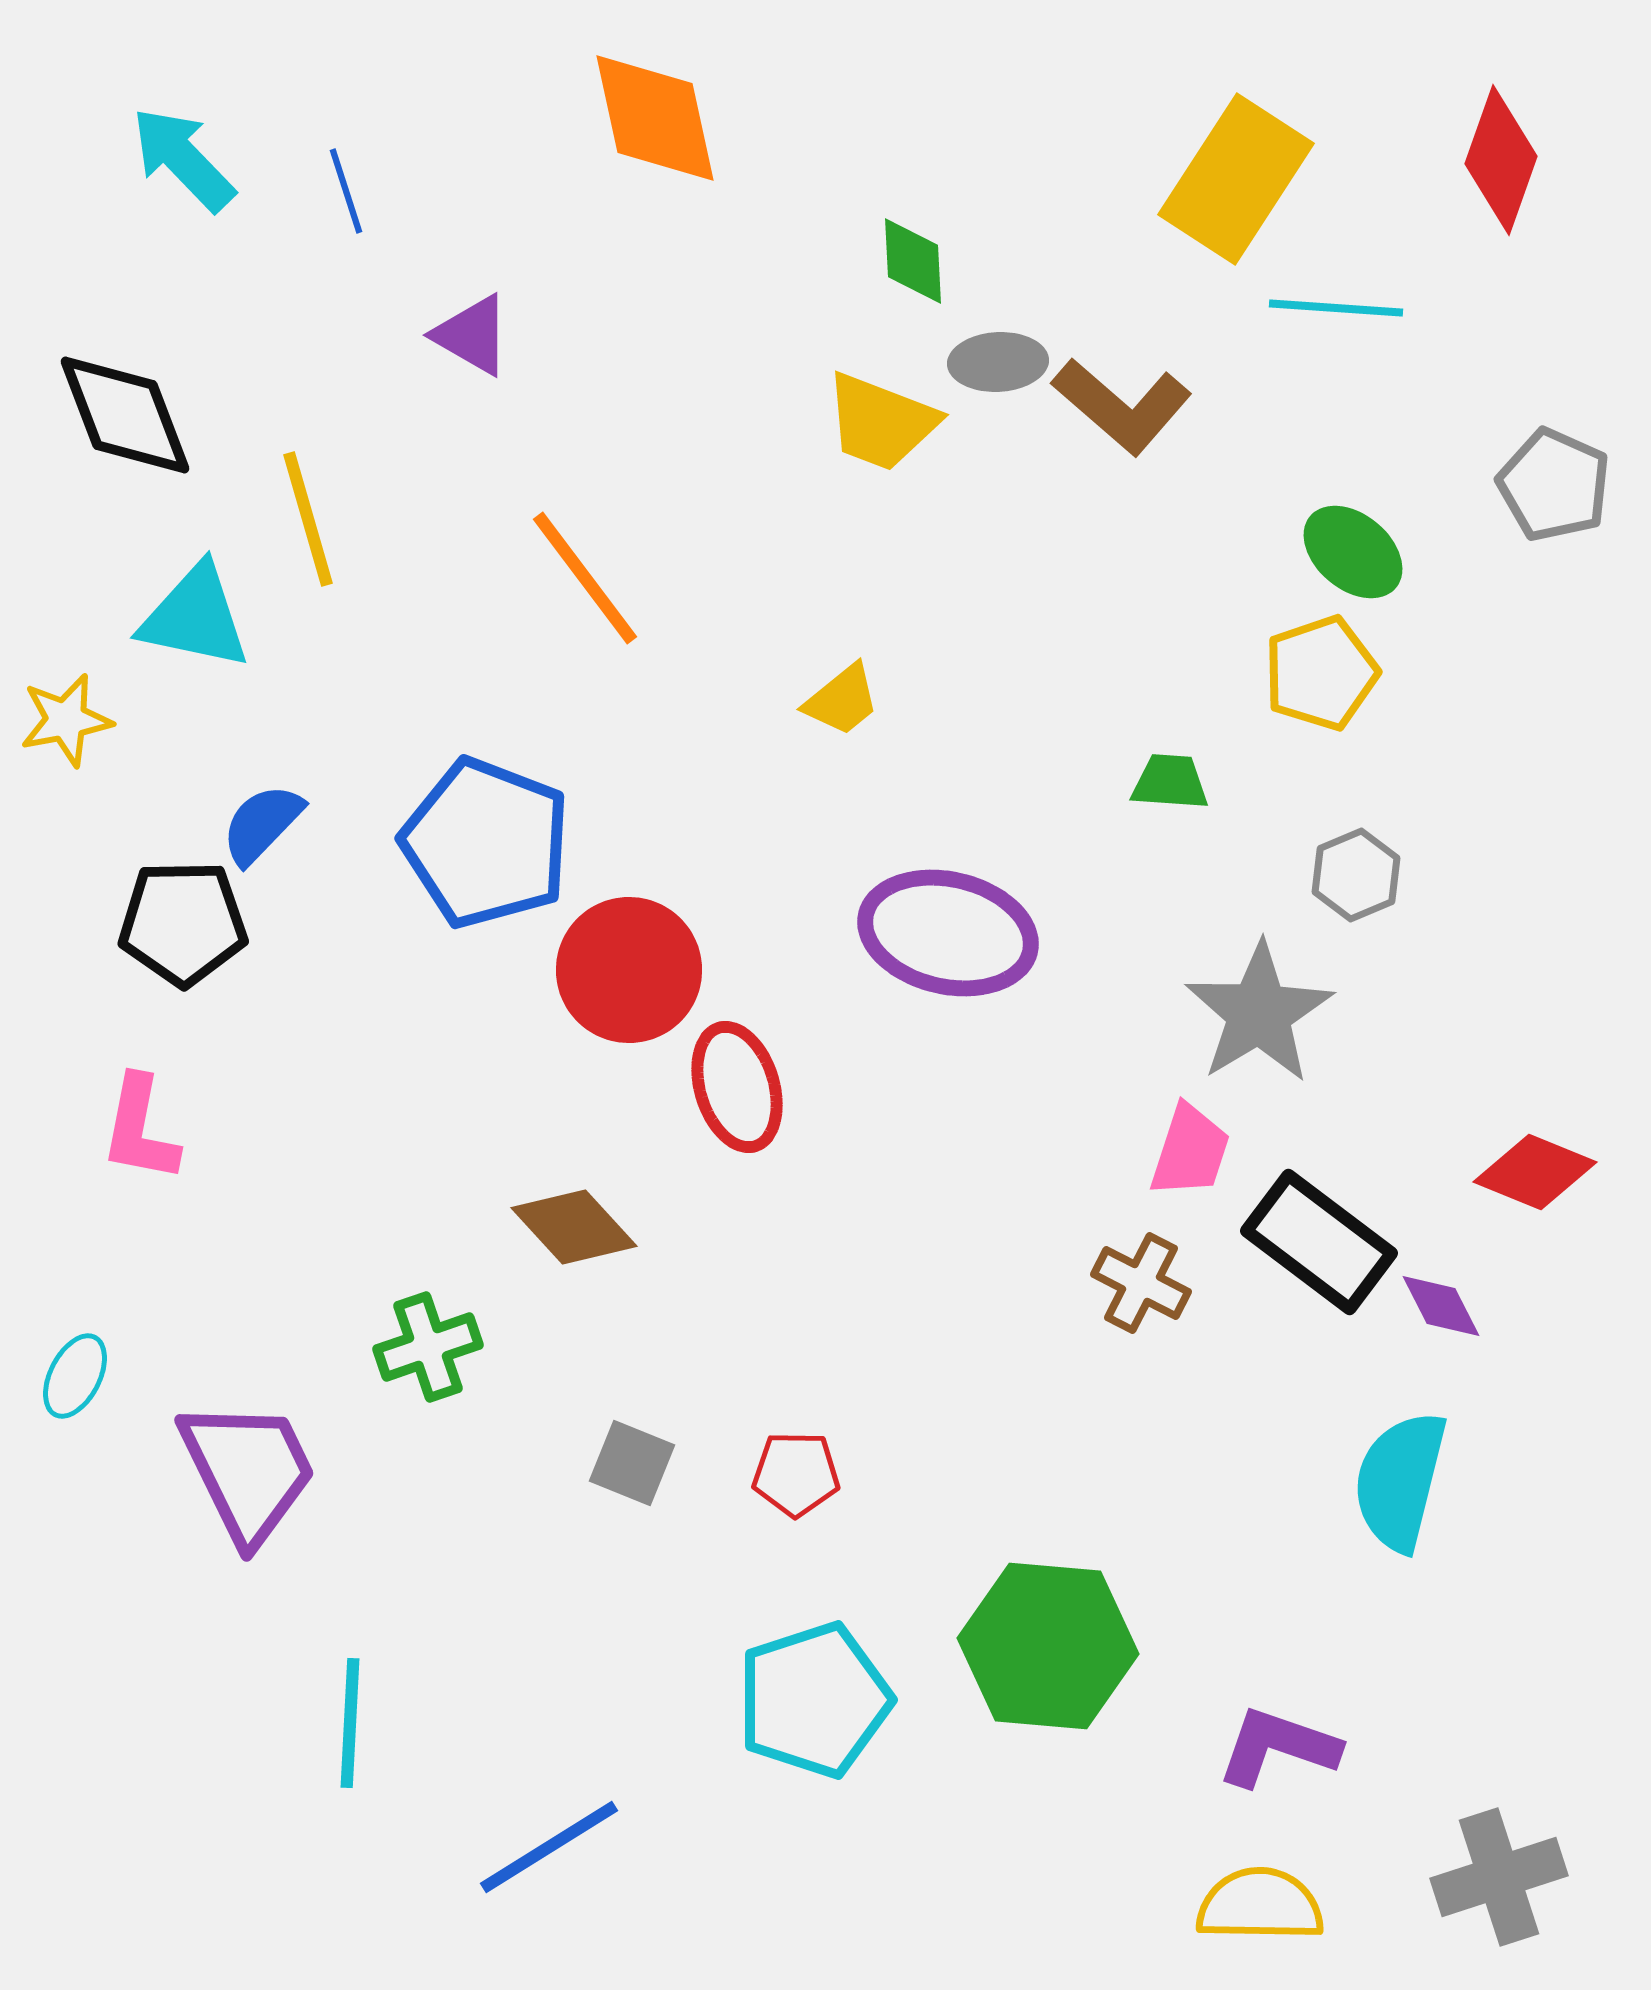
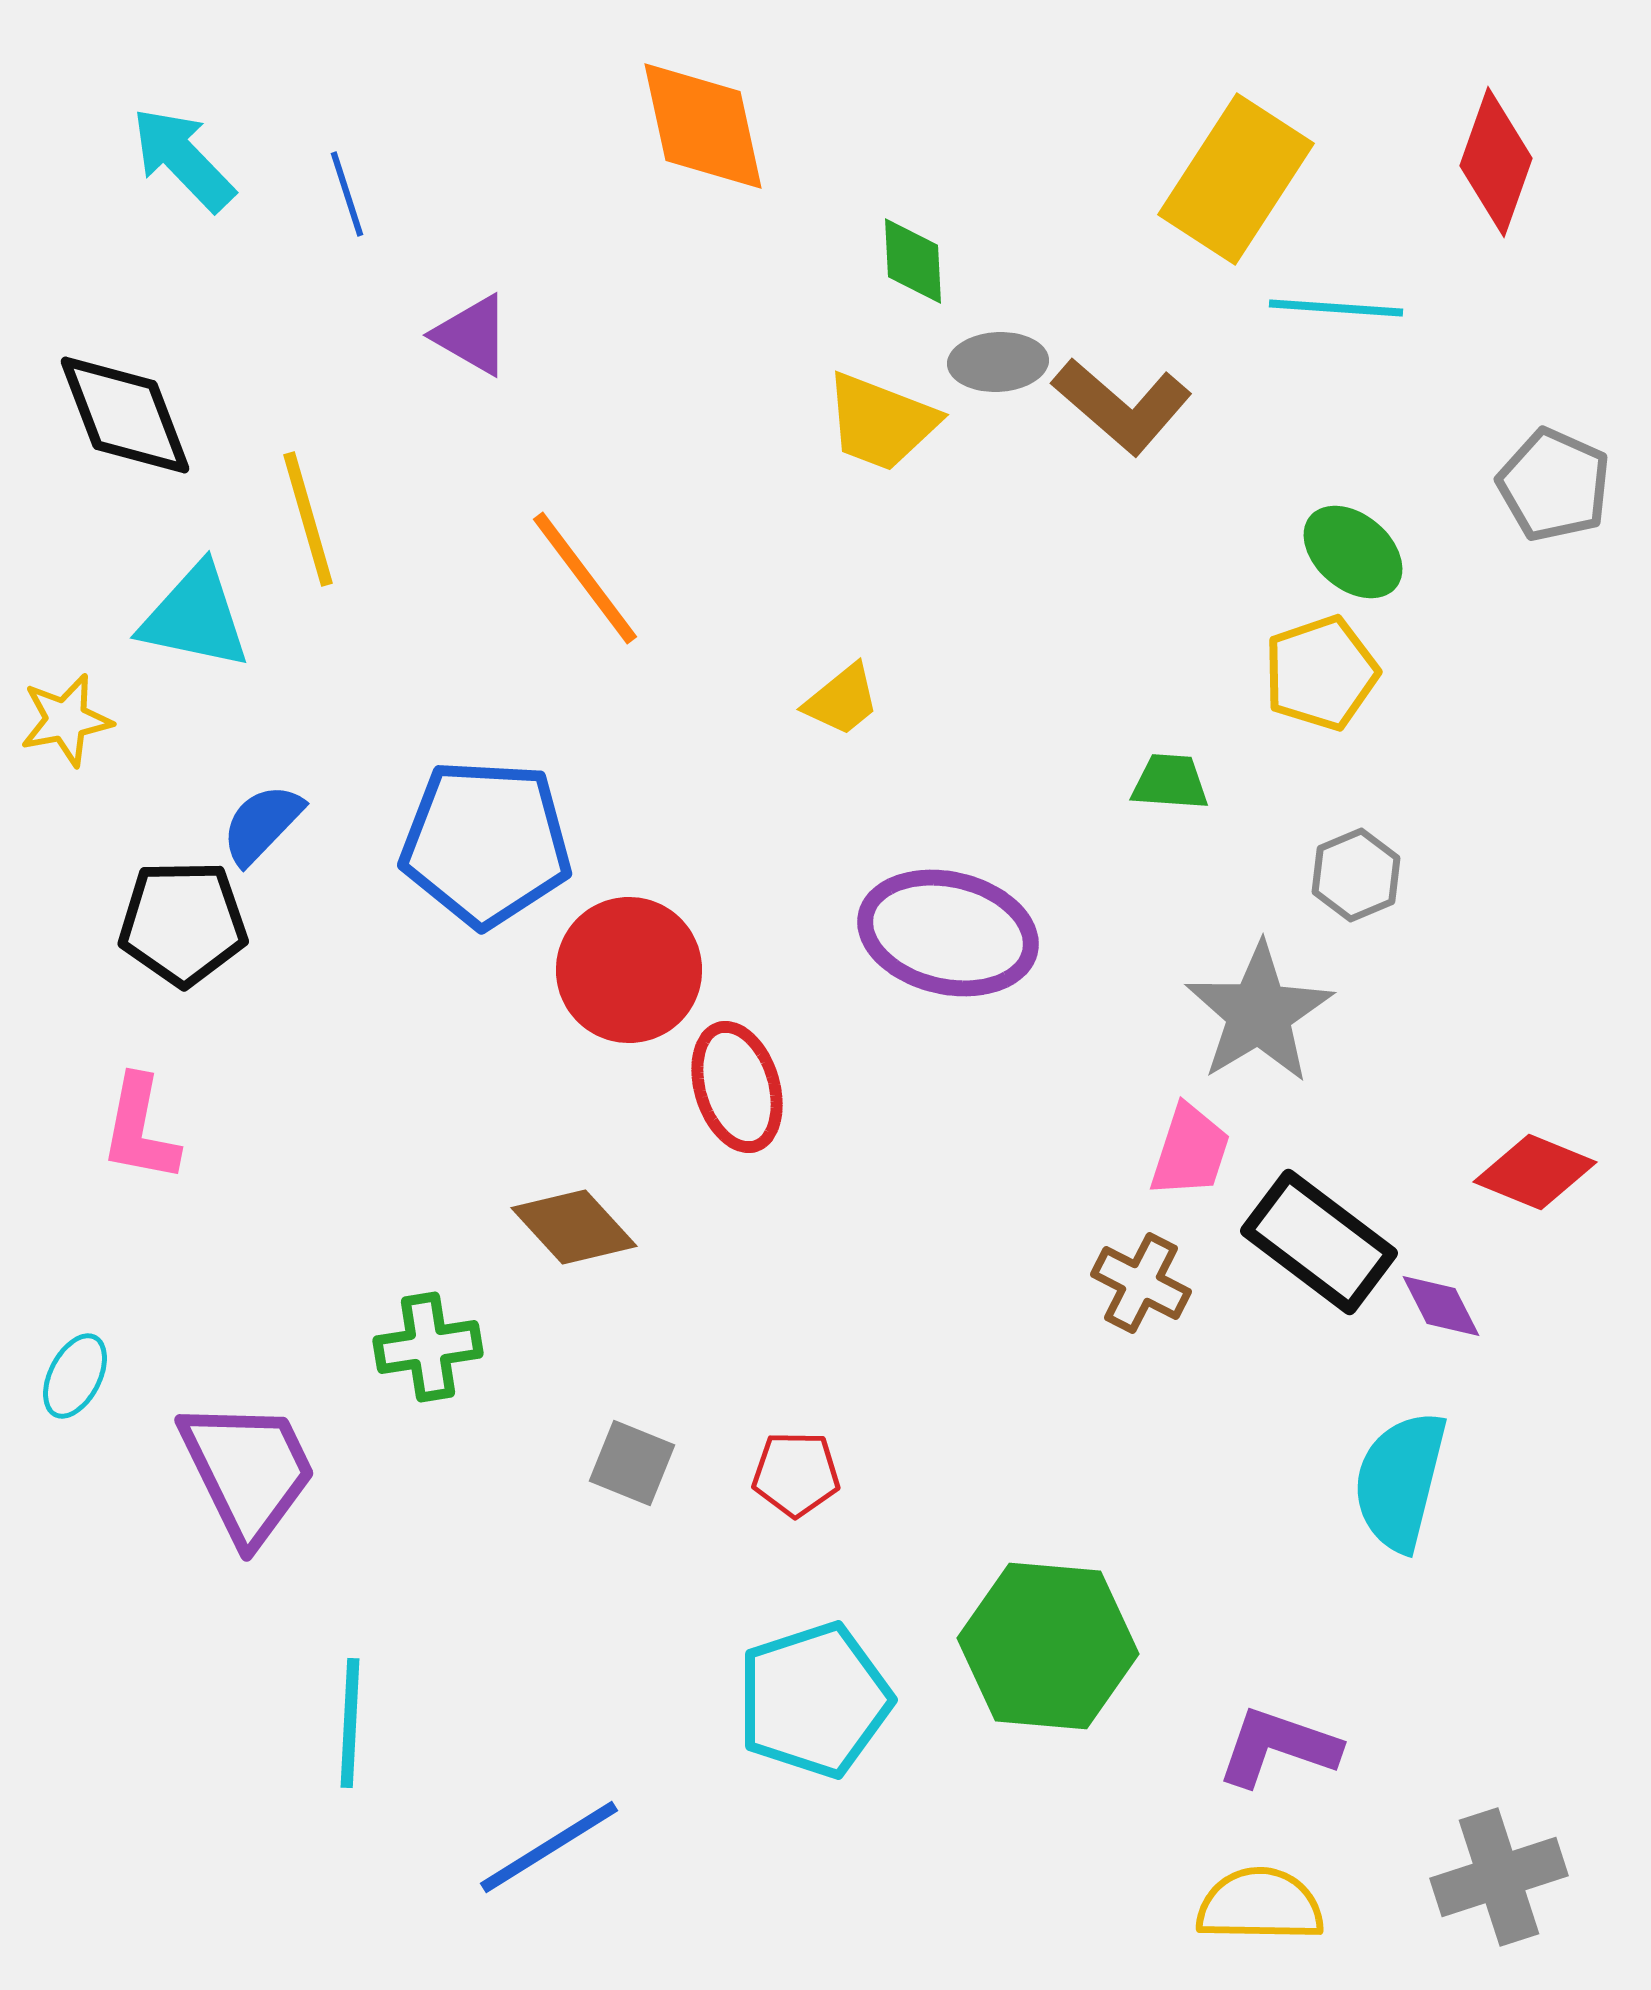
orange diamond at (655, 118): moved 48 px right, 8 px down
red diamond at (1501, 160): moved 5 px left, 2 px down
blue line at (346, 191): moved 1 px right, 3 px down
blue pentagon at (486, 843): rotated 18 degrees counterclockwise
green cross at (428, 1347): rotated 10 degrees clockwise
